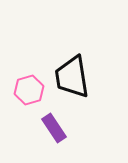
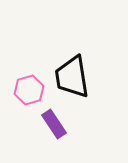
purple rectangle: moved 4 px up
